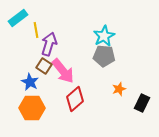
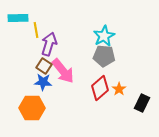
cyan rectangle: rotated 36 degrees clockwise
blue star: moved 13 px right; rotated 24 degrees counterclockwise
orange star: rotated 16 degrees counterclockwise
red diamond: moved 25 px right, 11 px up
